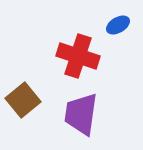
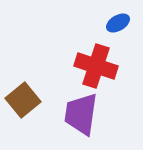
blue ellipse: moved 2 px up
red cross: moved 18 px right, 10 px down
